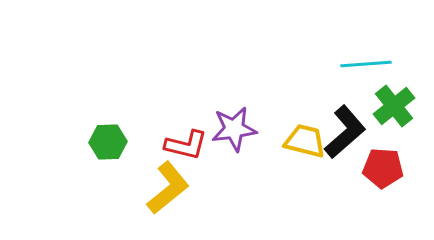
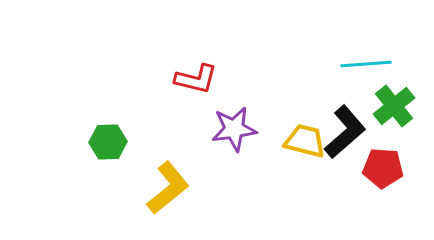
red L-shape: moved 10 px right, 66 px up
